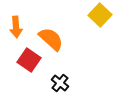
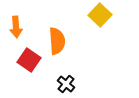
orange semicircle: moved 6 px right, 2 px down; rotated 44 degrees clockwise
black cross: moved 6 px right, 1 px down
